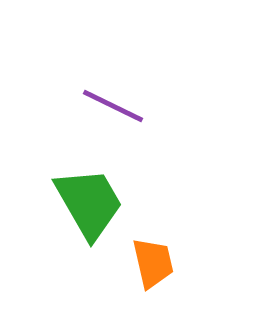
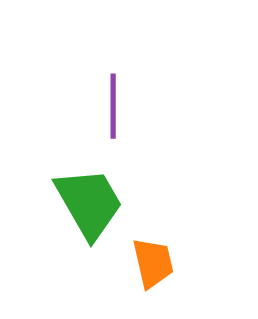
purple line: rotated 64 degrees clockwise
